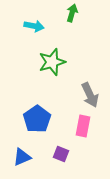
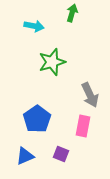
blue triangle: moved 3 px right, 1 px up
